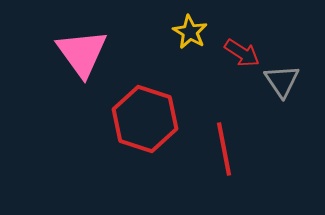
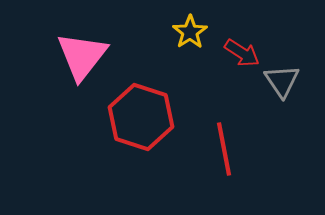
yellow star: rotated 8 degrees clockwise
pink triangle: moved 3 px down; rotated 14 degrees clockwise
red hexagon: moved 4 px left, 2 px up
